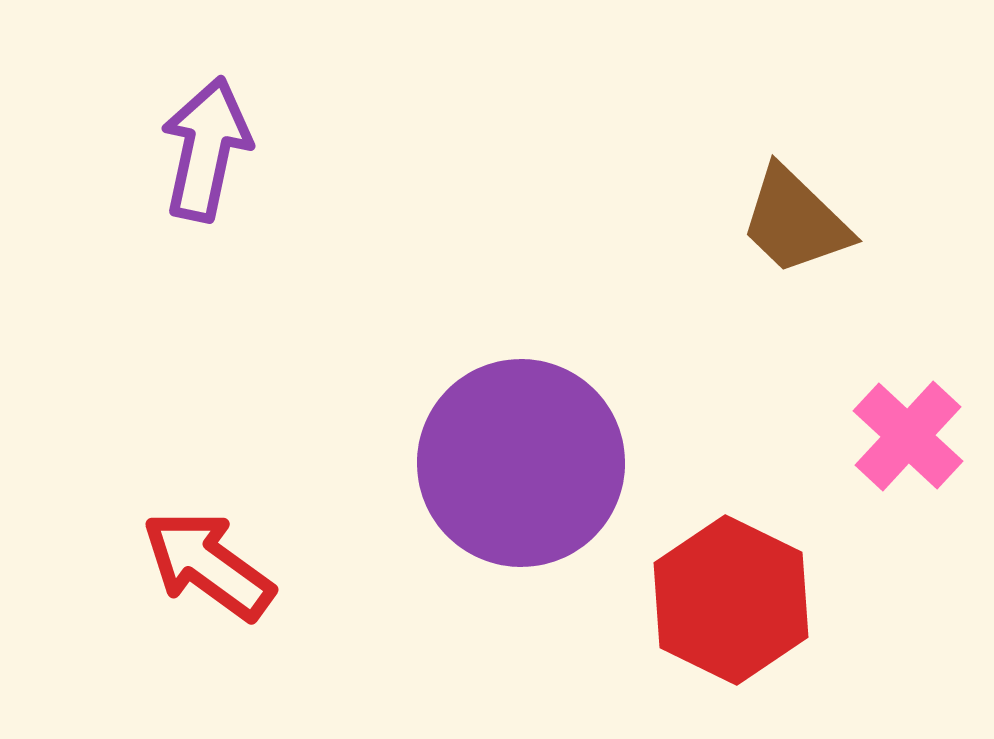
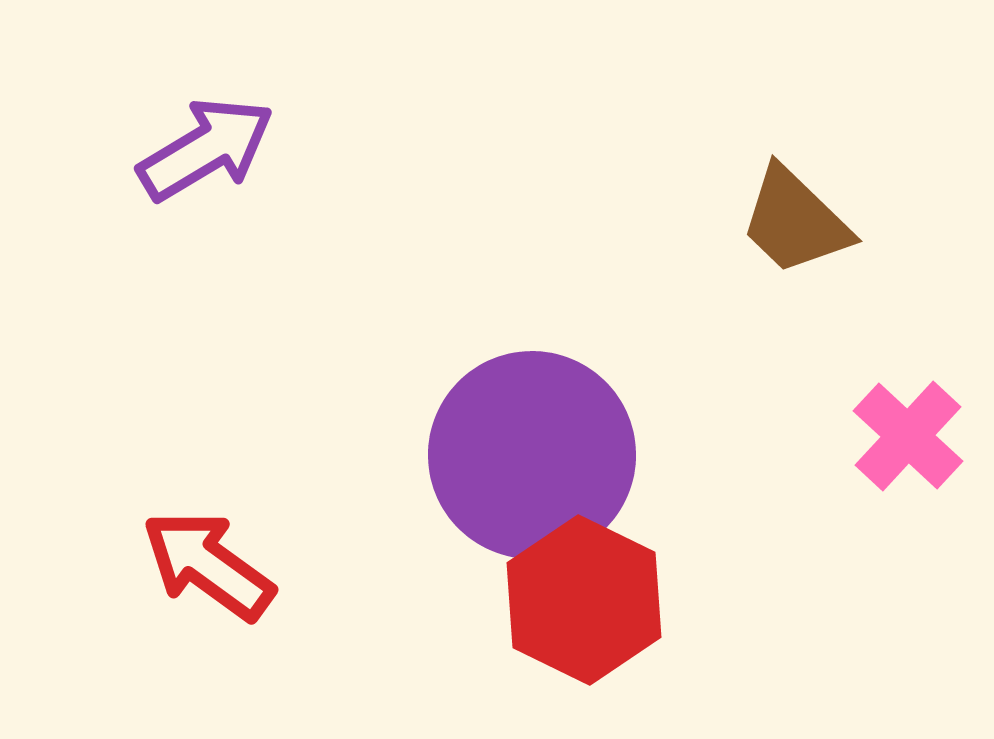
purple arrow: rotated 47 degrees clockwise
purple circle: moved 11 px right, 8 px up
red hexagon: moved 147 px left
